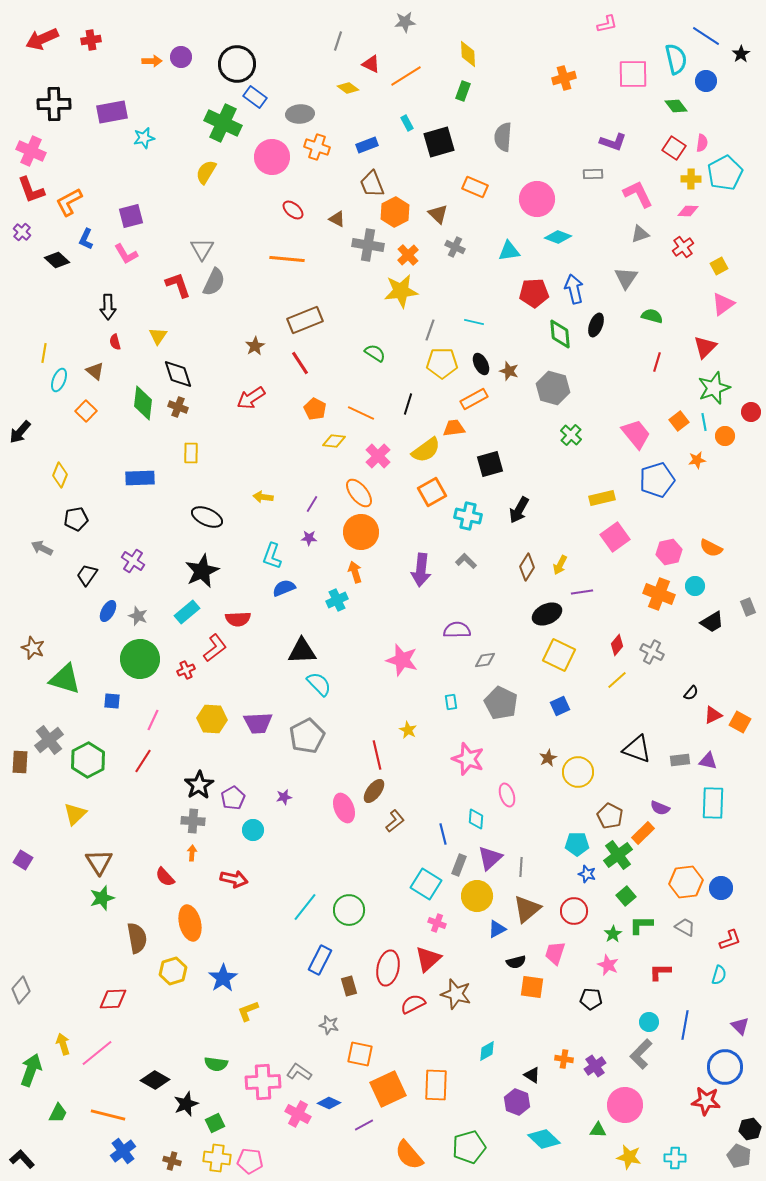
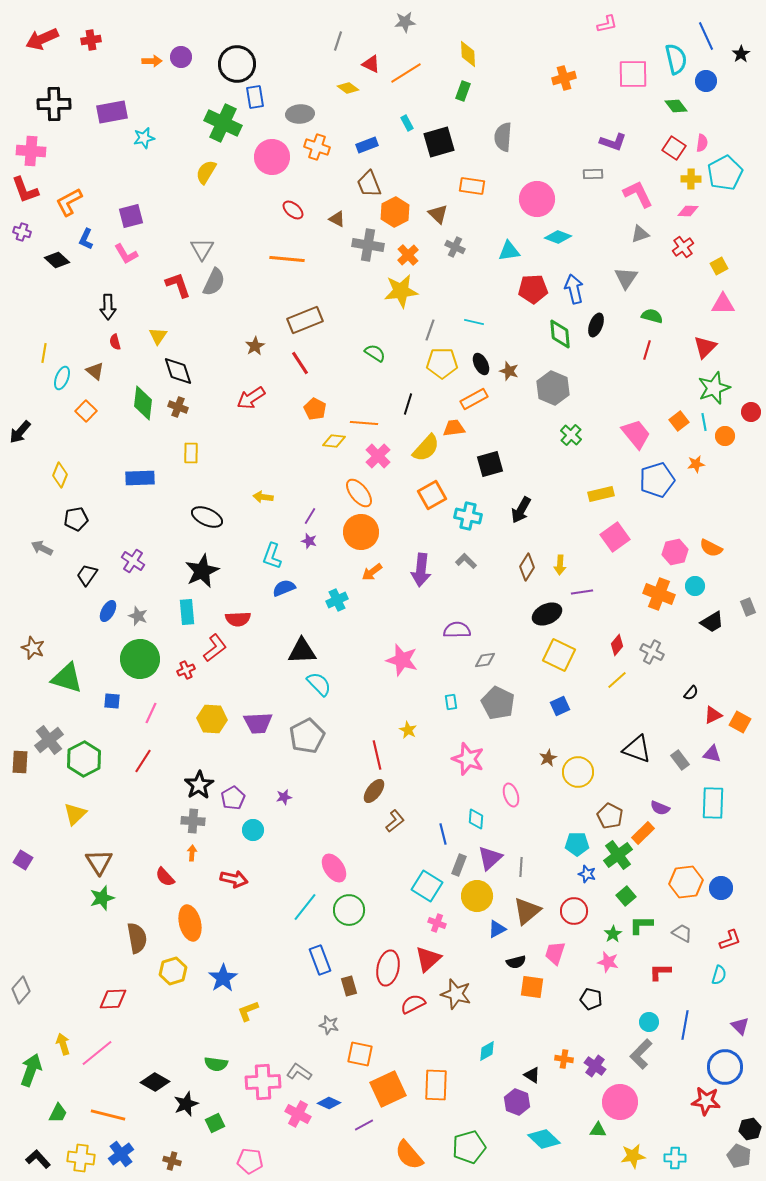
blue line at (706, 36): rotated 32 degrees clockwise
orange line at (406, 76): moved 3 px up
blue rectangle at (255, 97): rotated 45 degrees clockwise
pink cross at (31, 151): rotated 20 degrees counterclockwise
brown trapezoid at (372, 184): moved 3 px left
orange rectangle at (475, 187): moved 3 px left, 1 px up; rotated 15 degrees counterclockwise
red L-shape at (31, 190): moved 6 px left
purple cross at (22, 232): rotated 24 degrees counterclockwise
red pentagon at (534, 293): moved 1 px left, 4 px up
pink triangle at (723, 304): rotated 35 degrees clockwise
red line at (657, 362): moved 10 px left, 12 px up
black diamond at (178, 374): moved 3 px up
cyan ellipse at (59, 380): moved 3 px right, 2 px up
gray hexagon at (553, 388): rotated 8 degrees clockwise
orange line at (361, 413): moved 3 px right, 10 px down; rotated 20 degrees counterclockwise
yellow semicircle at (426, 450): moved 2 px up; rotated 12 degrees counterclockwise
orange star at (697, 460): moved 1 px left, 4 px down
orange square at (432, 492): moved 3 px down
yellow rectangle at (602, 498): moved 1 px left, 4 px up
purple line at (312, 504): moved 2 px left, 12 px down
black arrow at (519, 510): moved 2 px right
purple star at (309, 538): moved 3 px down; rotated 14 degrees clockwise
pink hexagon at (669, 552): moved 6 px right
yellow arrow at (560, 565): rotated 24 degrees counterclockwise
orange arrow at (355, 572): moved 17 px right; rotated 110 degrees counterclockwise
cyan rectangle at (187, 612): rotated 55 degrees counterclockwise
green triangle at (65, 679): moved 2 px right, 1 px up
gray pentagon at (501, 703): moved 3 px left
pink line at (153, 720): moved 2 px left, 7 px up
green hexagon at (88, 760): moved 4 px left, 1 px up
gray rectangle at (680, 760): rotated 60 degrees clockwise
purple triangle at (708, 761): moved 4 px right, 7 px up
pink ellipse at (507, 795): moved 4 px right
pink ellipse at (344, 808): moved 10 px left, 60 px down; rotated 12 degrees counterclockwise
cyan square at (426, 884): moved 1 px right, 2 px down
brown triangle at (527, 909): moved 2 px down
gray trapezoid at (685, 927): moved 3 px left, 6 px down
blue rectangle at (320, 960): rotated 48 degrees counterclockwise
pink star at (608, 965): moved 3 px up; rotated 10 degrees counterclockwise
black pentagon at (591, 999): rotated 10 degrees clockwise
purple cross at (595, 1066): rotated 20 degrees counterclockwise
black diamond at (155, 1080): moved 2 px down
pink circle at (625, 1105): moved 5 px left, 3 px up
blue cross at (123, 1151): moved 2 px left, 3 px down
yellow star at (629, 1157): moved 4 px right, 1 px up; rotated 20 degrees counterclockwise
yellow cross at (217, 1158): moved 136 px left
black L-shape at (22, 1159): moved 16 px right
